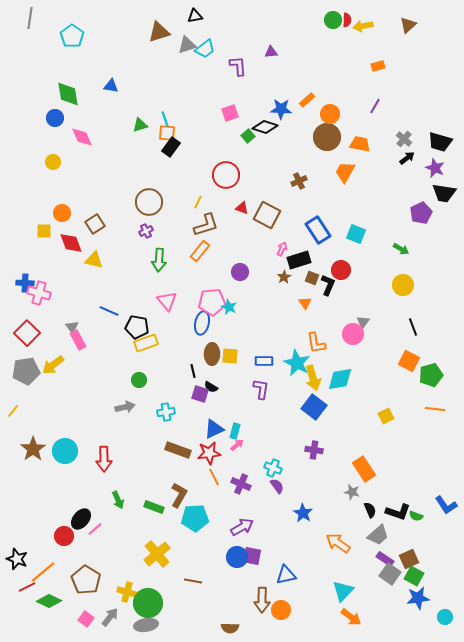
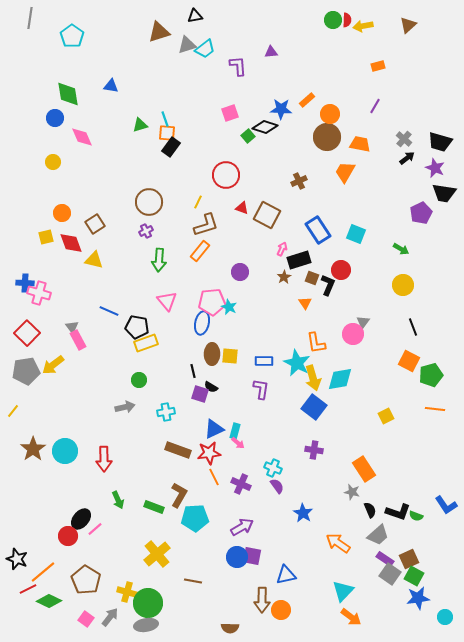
yellow square at (44, 231): moved 2 px right, 6 px down; rotated 14 degrees counterclockwise
pink arrow at (237, 445): moved 1 px right, 2 px up; rotated 80 degrees clockwise
red circle at (64, 536): moved 4 px right
red line at (27, 587): moved 1 px right, 2 px down
